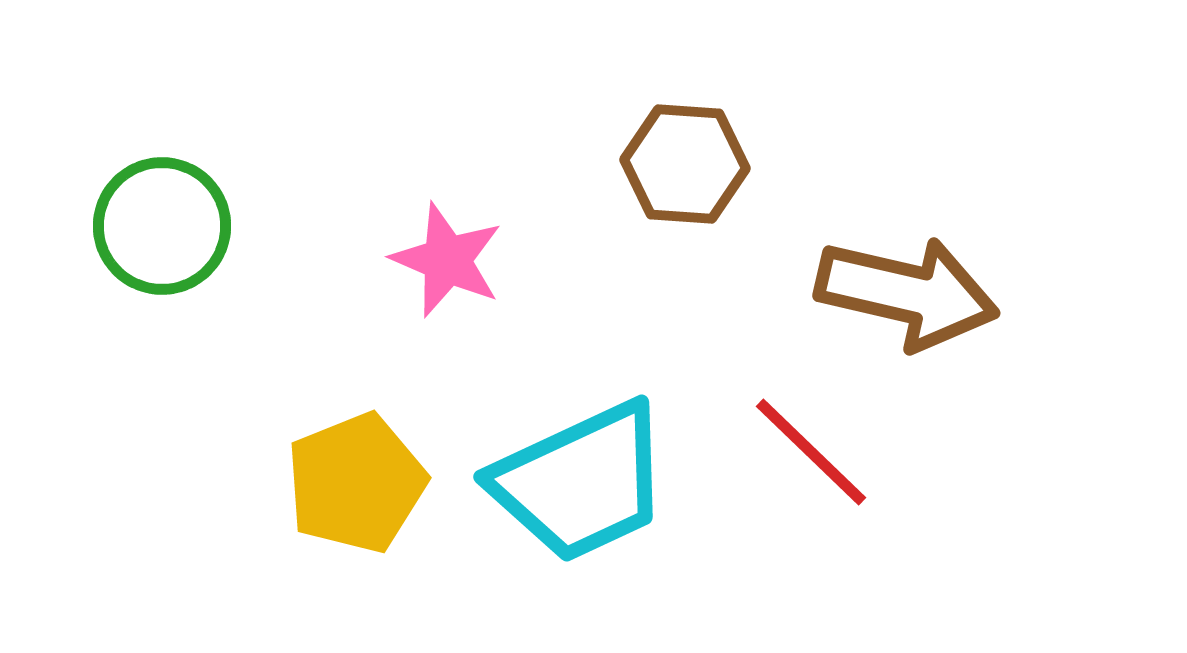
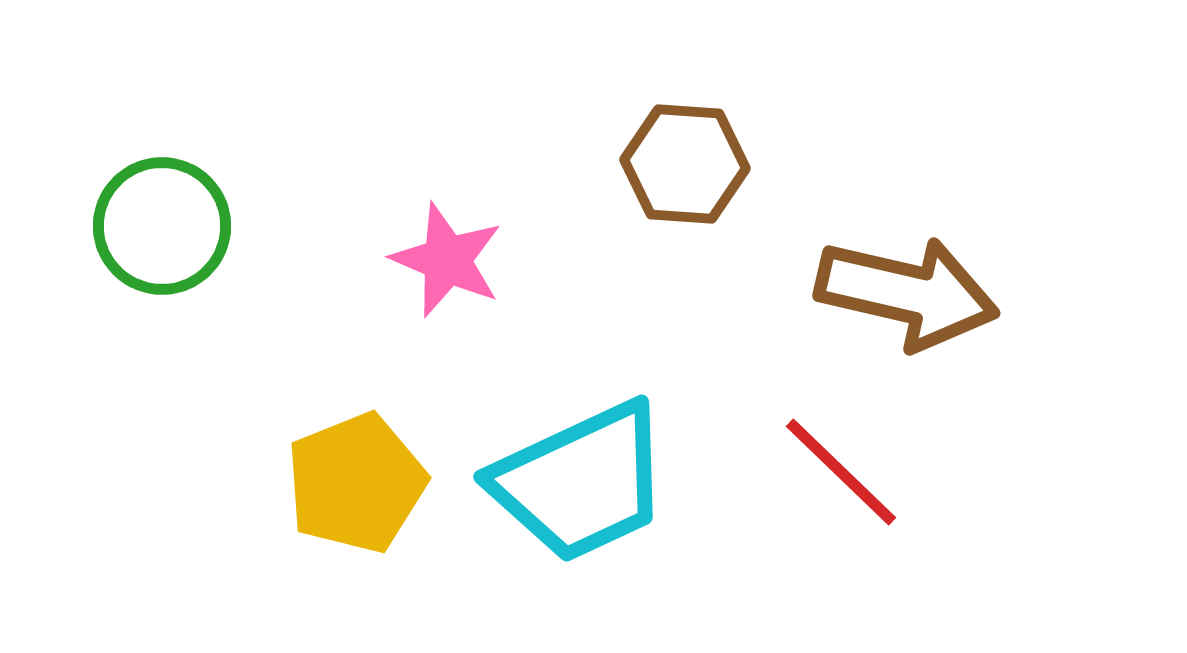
red line: moved 30 px right, 20 px down
